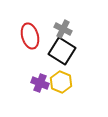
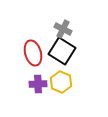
red ellipse: moved 3 px right, 17 px down
purple cross: moved 2 px left, 1 px down; rotated 24 degrees counterclockwise
